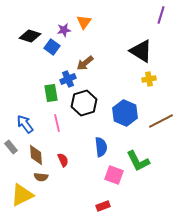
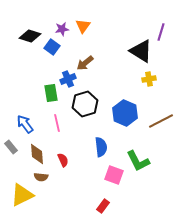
purple line: moved 17 px down
orange triangle: moved 1 px left, 4 px down
purple star: moved 2 px left, 1 px up
black hexagon: moved 1 px right, 1 px down
brown diamond: moved 1 px right, 1 px up
red rectangle: rotated 32 degrees counterclockwise
